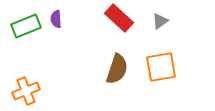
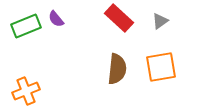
purple semicircle: rotated 36 degrees counterclockwise
brown semicircle: rotated 12 degrees counterclockwise
